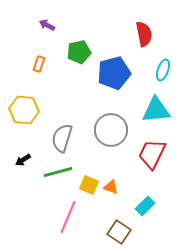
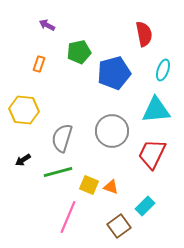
gray circle: moved 1 px right, 1 px down
brown square: moved 6 px up; rotated 20 degrees clockwise
